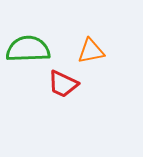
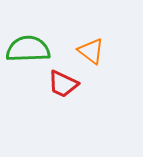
orange triangle: rotated 48 degrees clockwise
